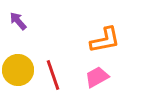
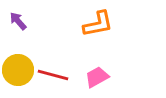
orange L-shape: moved 7 px left, 16 px up
red line: rotated 56 degrees counterclockwise
